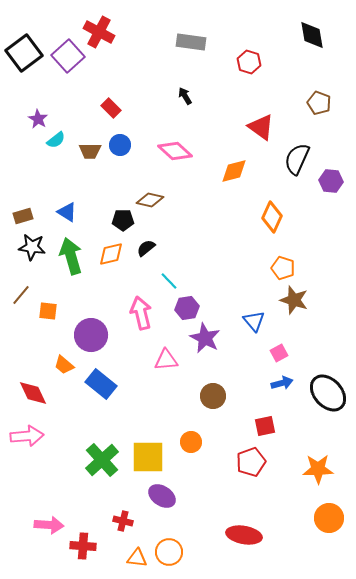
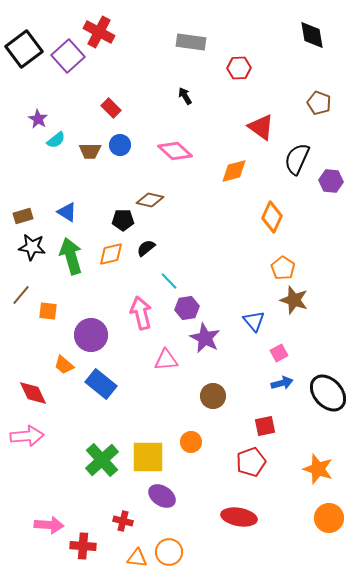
black square at (24, 53): moved 4 px up
red hexagon at (249, 62): moved 10 px left, 6 px down; rotated 20 degrees counterclockwise
orange pentagon at (283, 268): rotated 15 degrees clockwise
orange star at (318, 469): rotated 20 degrees clockwise
red ellipse at (244, 535): moved 5 px left, 18 px up
